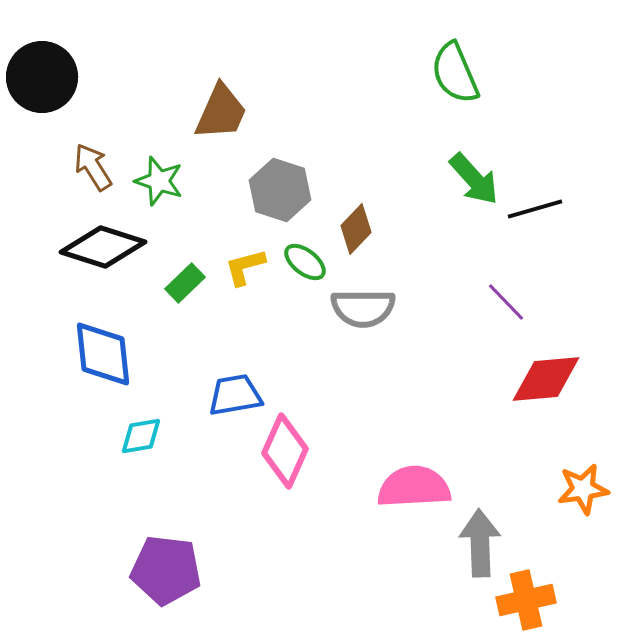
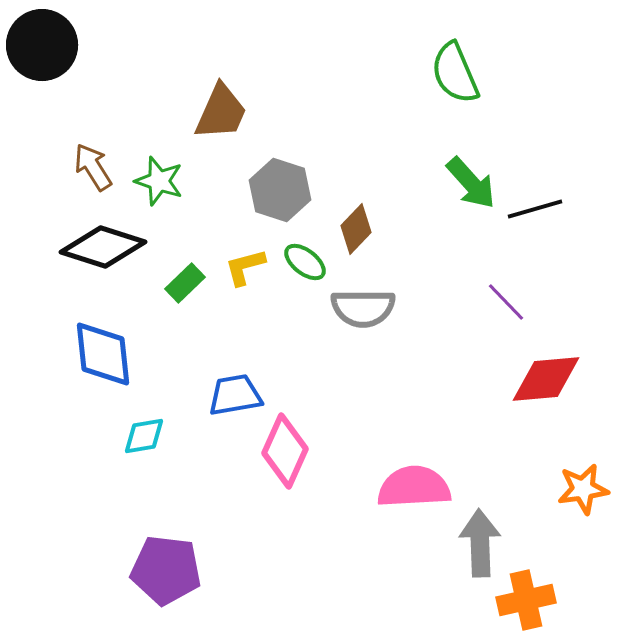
black circle: moved 32 px up
green arrow: moved 3 px left, 4 px down
cyan diamond: moved 3 px right
